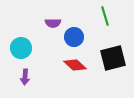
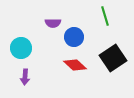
black square: rotated 20 degrees counterclockwise
